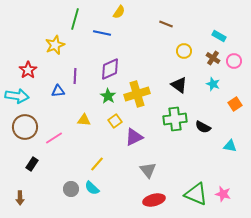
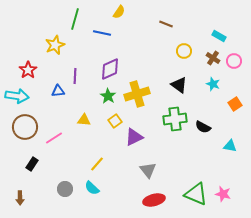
gray circle: moved 6 px left
